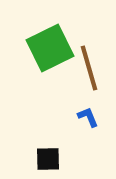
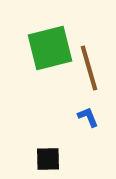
green square: rotated 12 degrees clockwise
